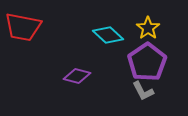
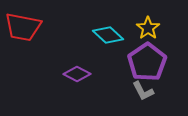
purple diamond: moved 2 px up; rotated 12 degrees clockwise
